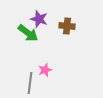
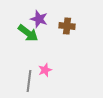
gray line: moved 1 px left, 2 px up
